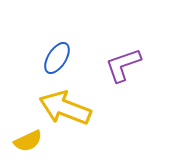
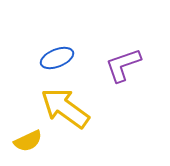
blue ellipse: rotated 36 degrees clockwise
yellow arrow: rotated 15 degrees clockwise
